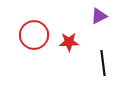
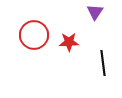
purple triangle: moved 4 px left, 4 px up; rotated 30 degrees counterclockwise
